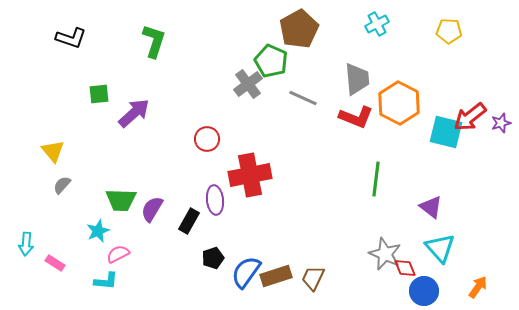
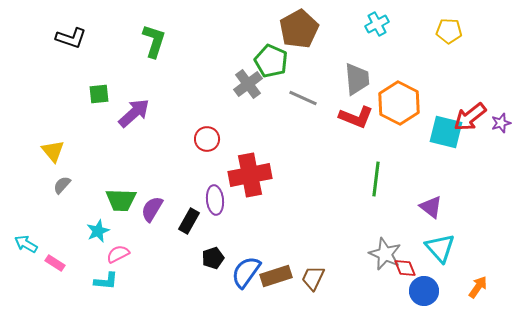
cyan arrow: rotated 115 degrees clockwise
